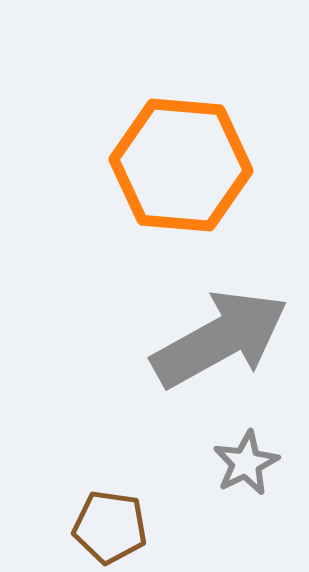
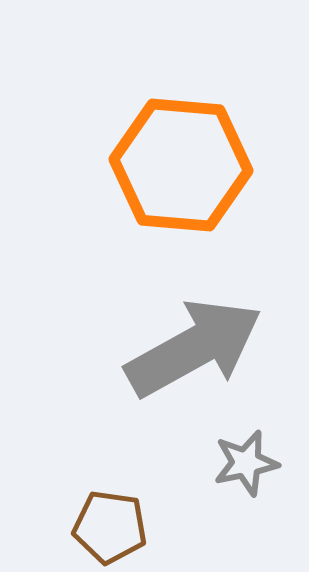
gray arrow: moved 26 px left, 9 px down
gray star: rotated 14 degrees clockwise
